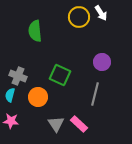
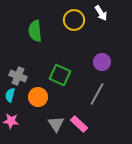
yellow circle: moved 5 px left, 3 px down
gray line: moved 2 px right; rotated 15 degrees clockwise
